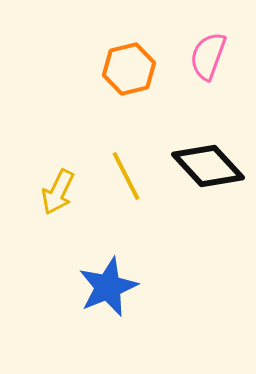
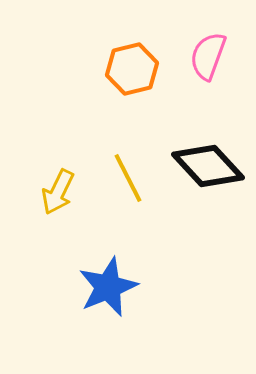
orange hexagon: moved 3 px right
yellow line: moved 2 px right, 2 px down
